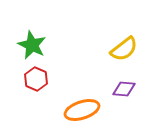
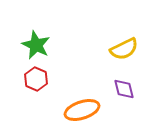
green star: moved 4 px right
yellow semicircle: rotated 12 degrees clockwise
purple diamond: rotated 70 degrees clockwise
